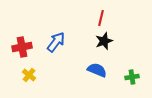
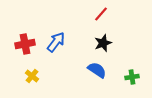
red line: moved 4 px up; rotated 28 degrees clockwise
black star: moved 1 px left, 2 px down
red cross: moved 3 px right, 3 px up
blue semicircle: rotated 12 degrees clockwise
yellow cross: moved 3 px right, 1 px down
